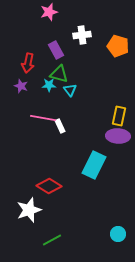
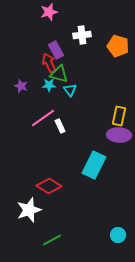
red arrow: moved 21 px right; rotated 144 degrees clockwise
pink line: rotated 45 degrees counterclockwise
purple ellipse: moved 1 px right, 1 px up
cyan circle: moved 1 px down
